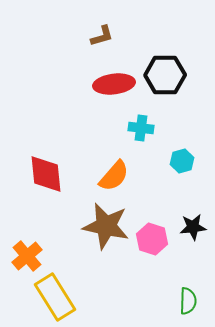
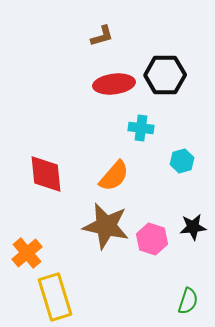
orange cross: moved 3 px up
yellow rectangle: rotated 15 degrees clockwise
green semicircle: rotated 16 degrees clockwise
